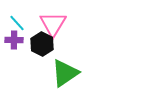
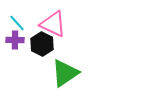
pink triangle: rotated 36 degrees counterclockwise
purple cross: moved 1 px right
